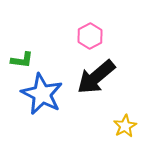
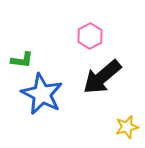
black arrow: moved 6 px right
yellow star: moved 2 px right, 1 px down; rotated 15 degrees clockwise
